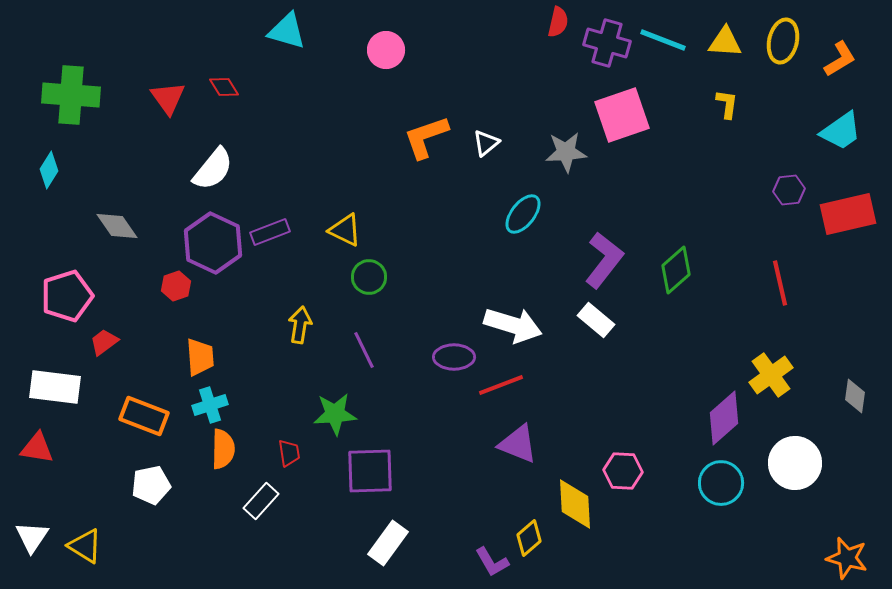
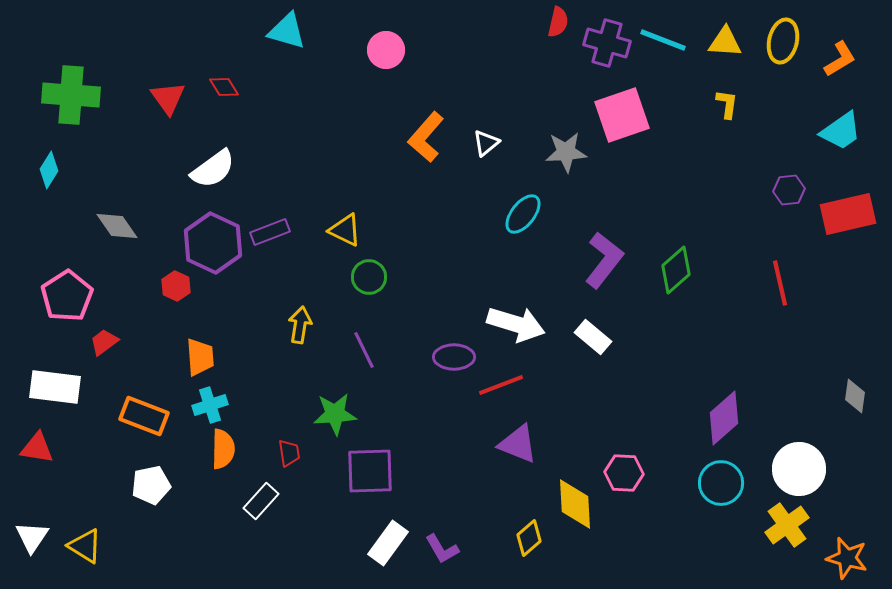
orange L-shape at (426, 137): rotated 30 degrees counterclockwise
white semicircle at (213, 169): rotated 15 degrees clockwise
red hexagon at (176, 286): rotated 16 degrees counterclockwise
pink pentagon at (67, 296): rotated 15 degrees counterclockwise
white rectangle at (596, 320): moved 3 px left, 17 px down
white arrow at (513, 325): moved 3 px right, 1 px up
yellow cross at (771, 375): moved 16 px right, 150 px down
white circle at (795, 463): moved 4 px right, 6 px down
pink hexagon at (623, 471): moved 1 px right, 2 px down
purple L-shape at (492, 562): moved 50 px left, 13 px up
